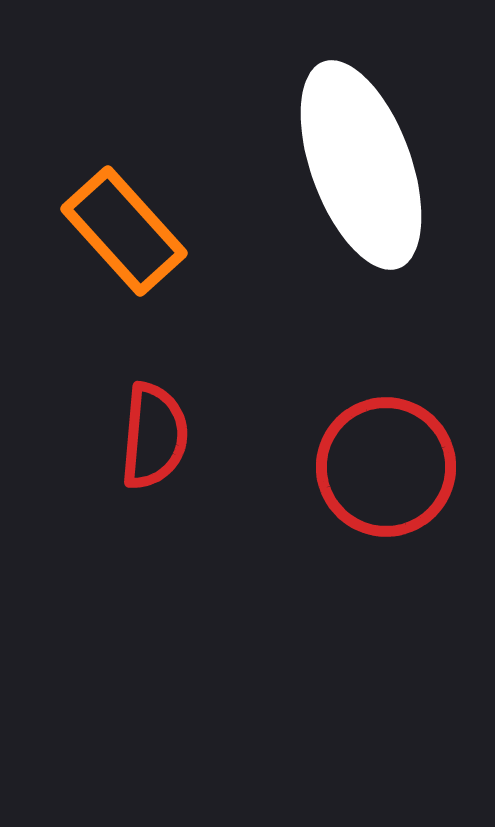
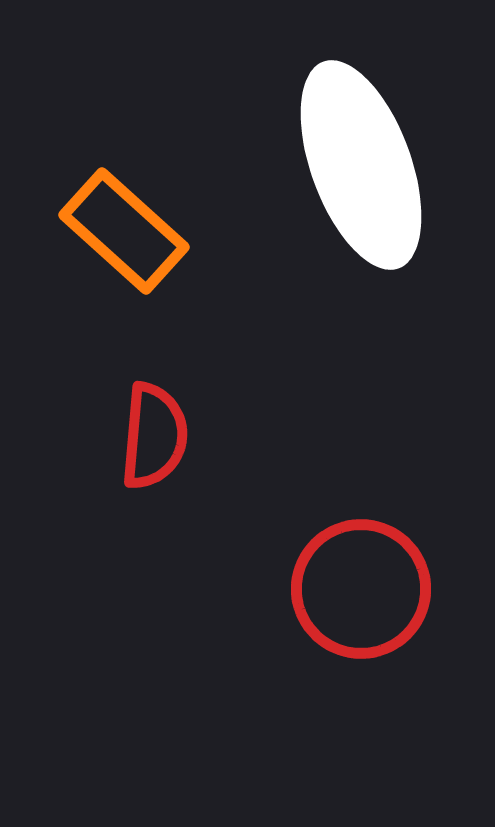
orange rectangle: rotated 6 degrees counterclockwise
red circle: moved 25 px left, 122 px down
